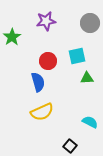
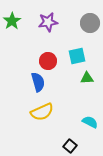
purple star: moved 2 px right, 1 px down
green star: moved 16 px up
